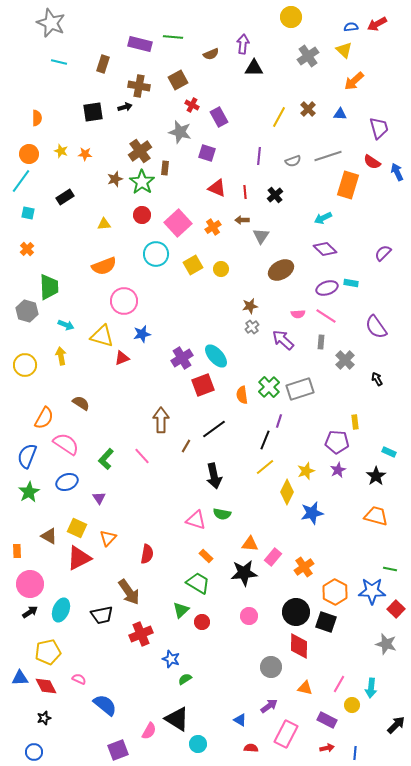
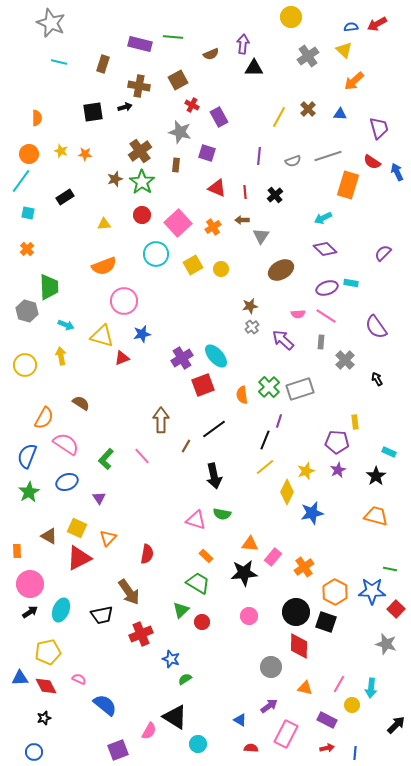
brown rectangle at (165, 168): moved 11 px right, 3 px up
black triangle at (177, 719): moved 2 px left, 2 px up
